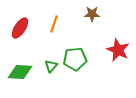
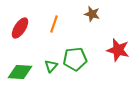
brown star: rotated 14 degrees clockwise
red star: rotated 10 degrees counterclockwise
